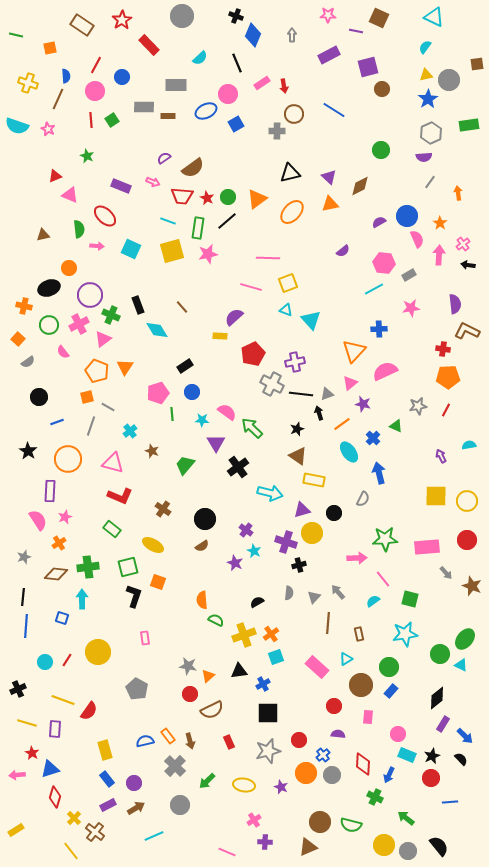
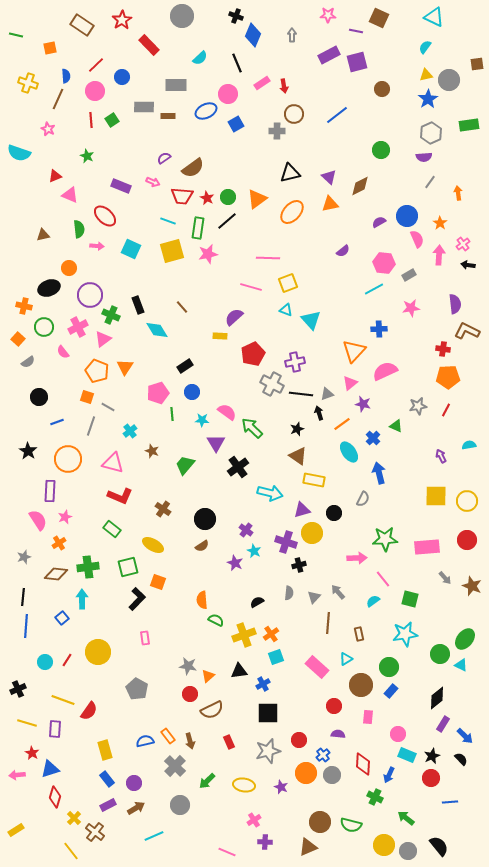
red line at (96, 65): rotated 18 degrees clockwise
purple square at (368, 67): moved 11 px left, 5 px up
blue line at (334, 110): moved 3 px right, 5 px down; rotated 70 degrees counterclockwise
cyan semicircle at (17, 126): moved 2 px right, 27 px down
pink cross at (79, 324): moved 1 px left, 3 px down
green circle at (49, 325): moved 5 px left, 2 px down
orange square at (87, 397): rotated 32 degrees clockwise
gray arrow at (446, 573): moved 1 px left, 5 px down
black L-shape at (134, 596): moved 3 px right, 3 px down; rotated 25 degrees clockwise
blue square at (62, 618): rotated 32 degrees clockwise
